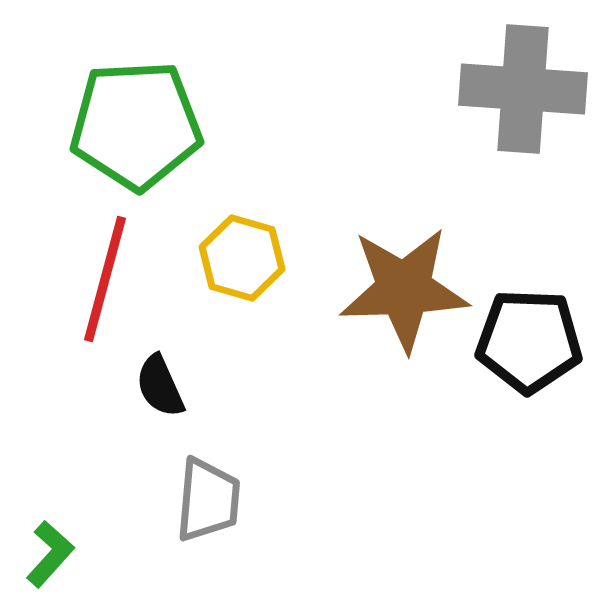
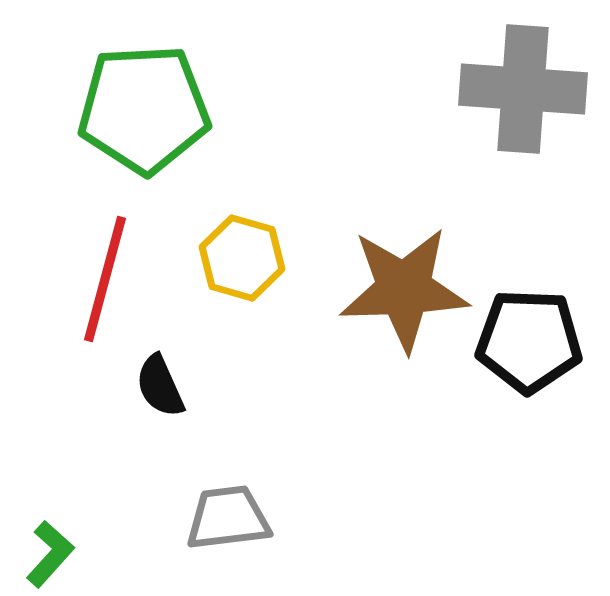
green pentagon: moved 8 px right, 16 px up
gray trapezoid: moved 20 px right, 18 px down; rotated 102 degrees counterclockwise
